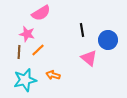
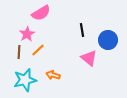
pink star: rotated 28 degrees clockwise
